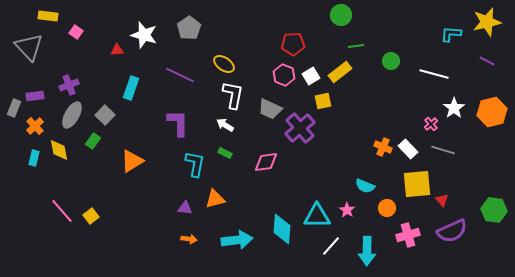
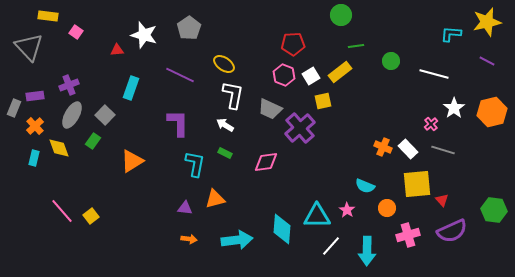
yellow diamond at (59, 150): moved 2 px up; rotated 10 degrees counterclockwise
